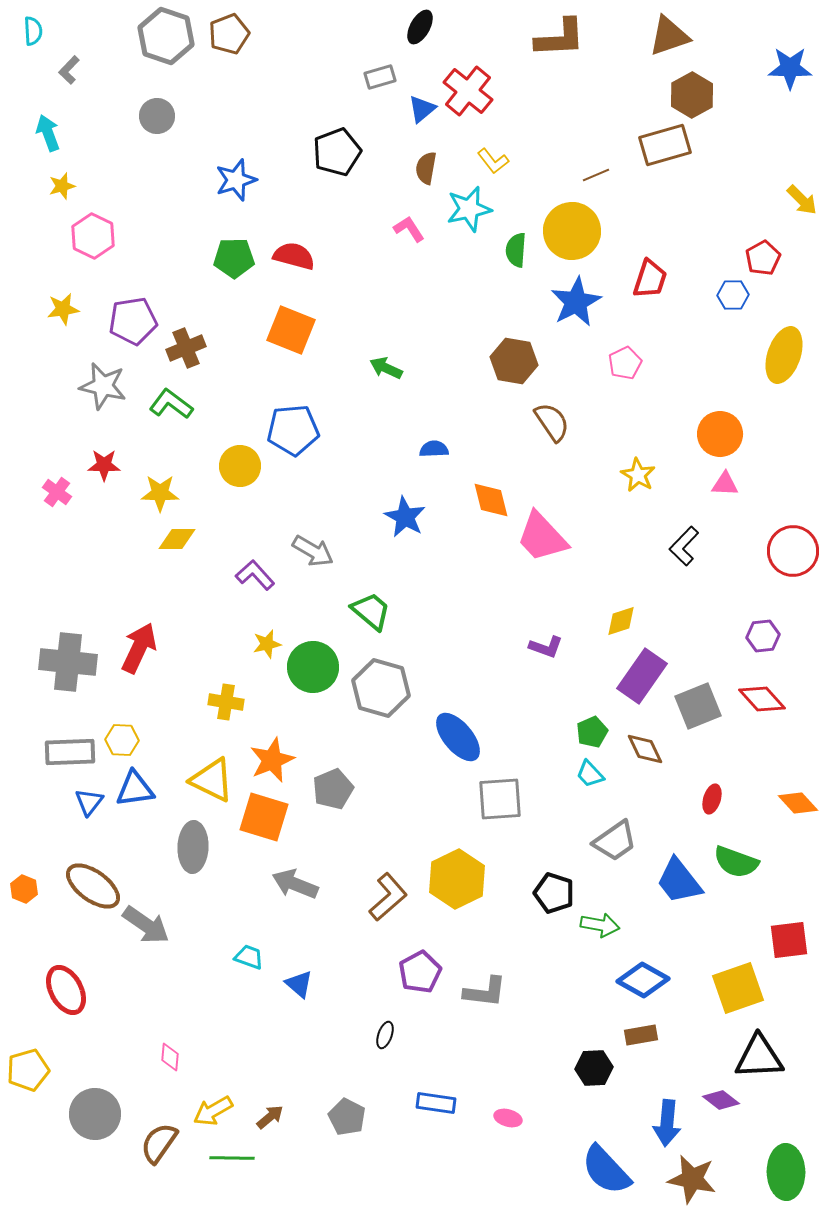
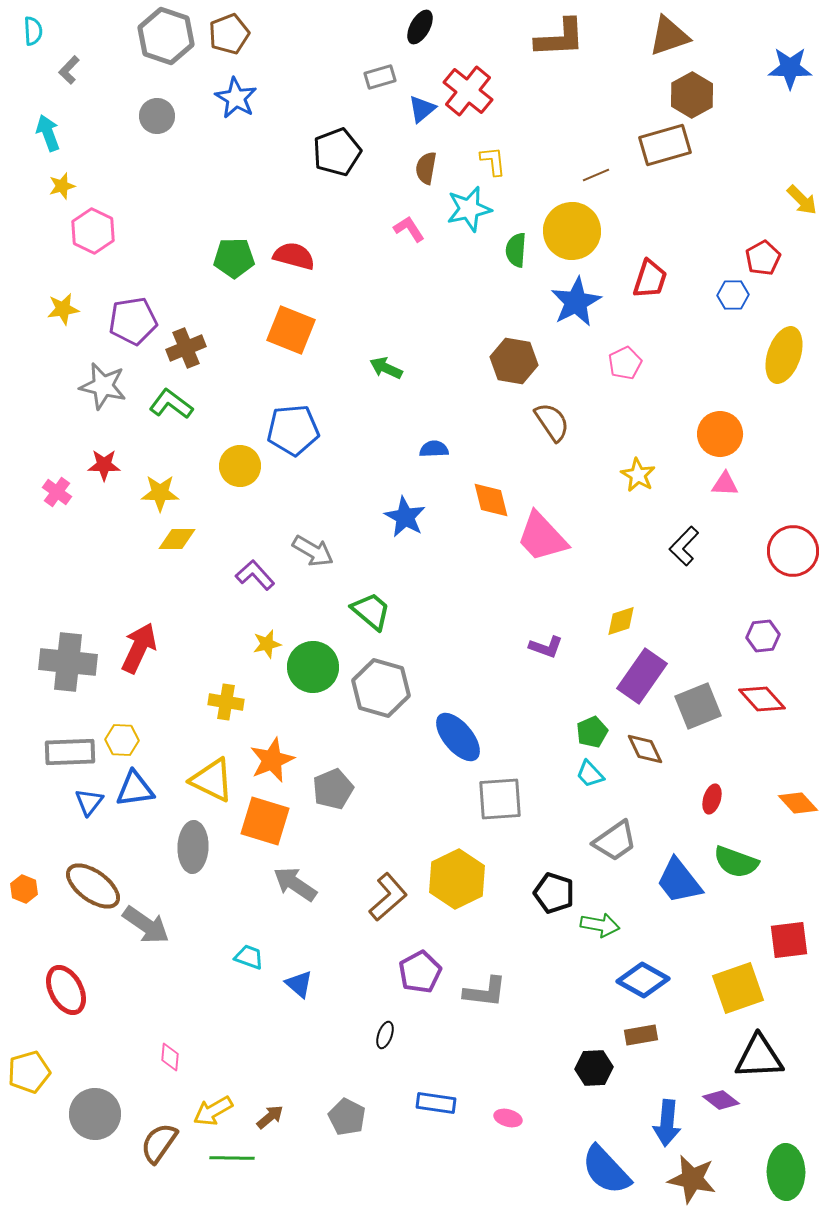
yellow L-shape at (493, 161): rotated 148 degrees counterclockwise
blue star at (236, 180): moved 82 px up; rotated 24 degrees counterclockwise
pink hexagon at (93, 236): moved 5 px up
orange square at (264, 817): moved 1 px right, 4 px down
gray arrow at (295, 884): rotated 12 degrees clockwise
yellow pentagon at (28, 1070): moved 1 px right, 2 px down
